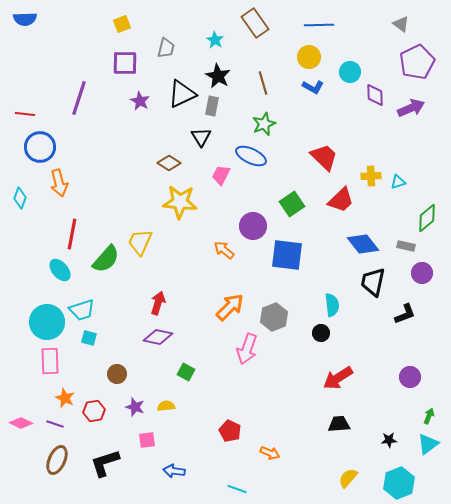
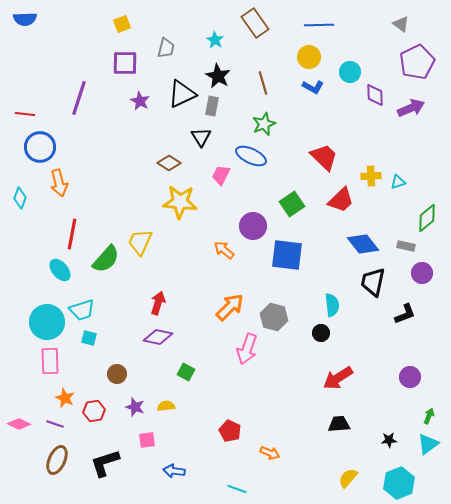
gray hexagon at (274, 317): rotated 24 degrees counterclockwise
pink diamond at (21, 423): moved 2 px left, 1 px down
